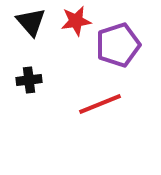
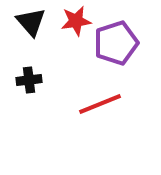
purple pentagon: moved 2 px left, 2 px up
